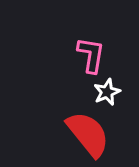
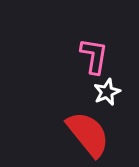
pink L-shape: moved 3 px right, 1 px down
